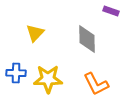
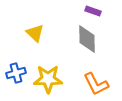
purple rectangle: moved 18 px left
yellow triangle: rotated 30 degrees counterclockwise
blue cross: rotated 18 degrees counterclockwise
